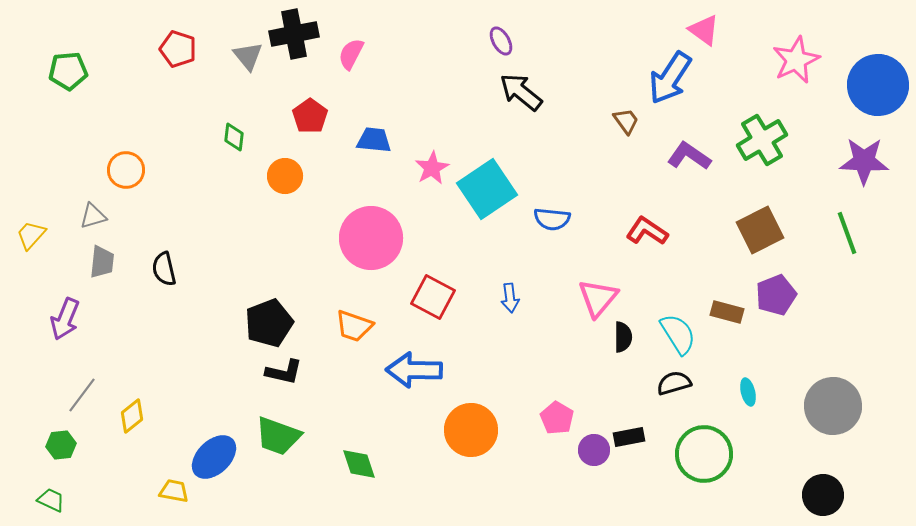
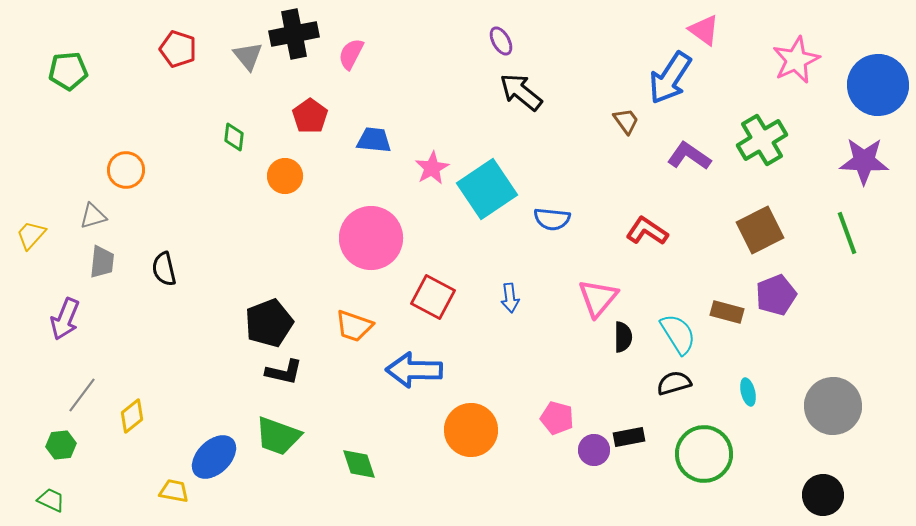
pink pentagon at (557, 418): rotated 16 degrees counterclockwise
